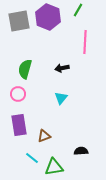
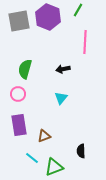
black arrow: moved 1 px right, 1 px down
black semicircle: rotated 88 degrees counterclockwise
green triangle: rotated 12 degrees counterclockwise
